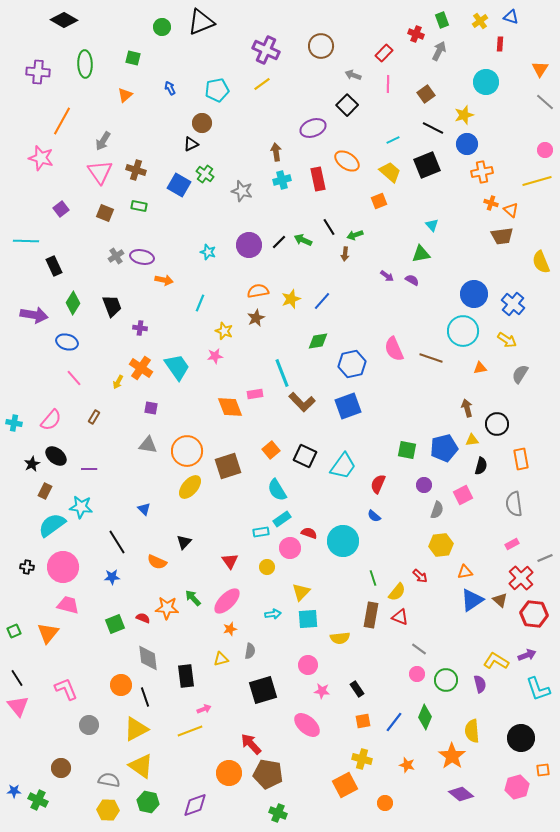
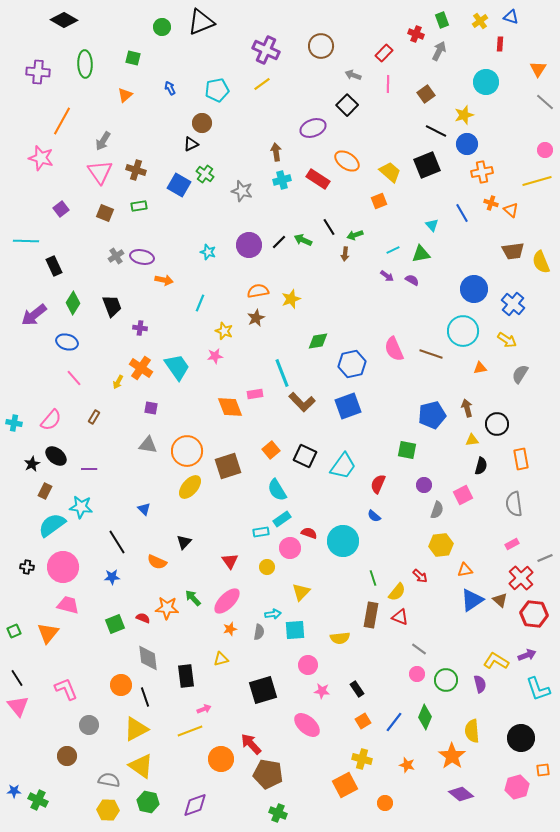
orange triangle at (540, 69): moved 2 px left
black line at (433, 128): moved 3 px right, 3 px down
cyan line at (393, 140): moved 110 px down
red rectangle at (318, 179): rotated 45 degrees counterclockwise
green rectangle at (139, 206): rotated 21 degrees counterclockwise
brown trapezoid at (502, 236): moved 11 px right, 15 px down
blue circle at (474, 294): moved 5 px up
blue line at (322, 301): moved 140 px right, 88 px up; rotated 72 degrees counterclockwise
purple arrow at (34, 315): rotated 132 degrees clockwise
brown line at (431, 358): moved 4 px up
blue pentagon at (444, 448): moved 12 px left, 33 px up
orange triangle at (465, 572): moved 2 px up
cyan square at (308, 619): moved 13 px left, 11 px down
gray semicircle at (250, 651): moved 9 px right, 19 px up
orange square at (363, 721): rotated 21 degrees counterclockwise
brown circle at (61, 768): moved 6 px right, 12 px up
orange circle at (229, 773): moved 8 px left, 14 px up
